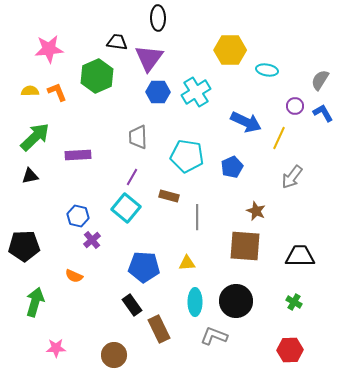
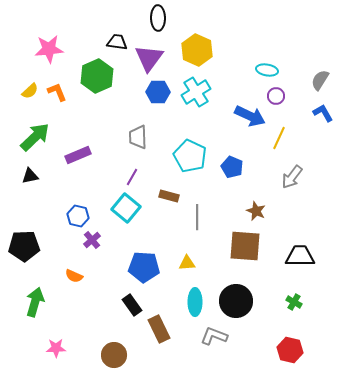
yellow hexagon at (230, 50): moved 33 px left; rotated 24 degrees clockwise
yellow semicircle at (30, 91): rotated 138 degrees clockwise
purple circle at (295, 106): moved 19 px left, 10 px up
blue arrow at (246, 122): moved 4 px right, 6 px up
purple rectangle at (78, 155): rotated 20 degrees counterclockwise
cyan pentagon at (187, 156): moved 3 px right; rotated 16 degrees clockwise
blue pentagon at (232, 167): rotated 25 degrees counterclockwise
red hexagon at (290, 350): rotated 15 degrees clockwise
